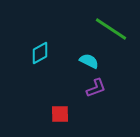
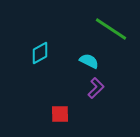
purple L-shape: rotated 25 degrees counterclockwise
